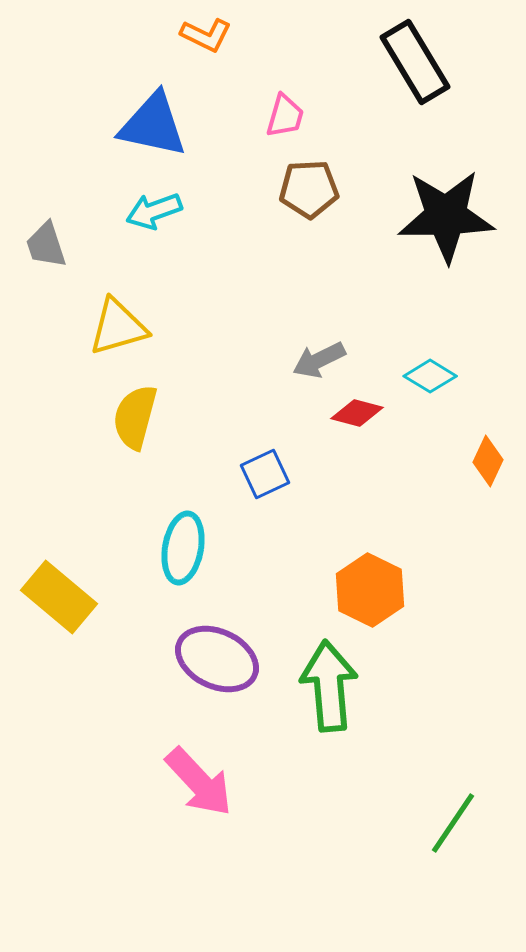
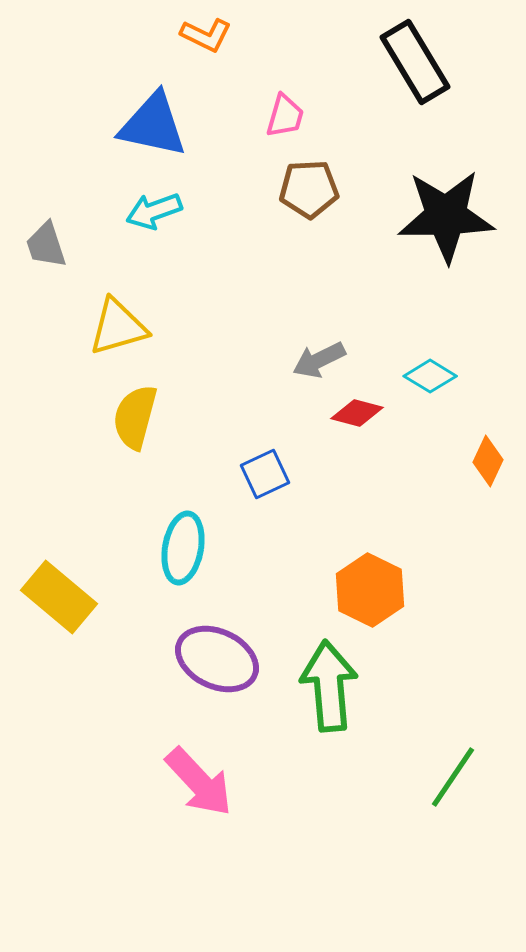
green line: moved 46 px up
